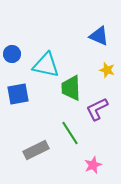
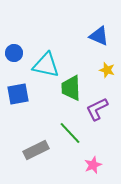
blue circle: moved 2 px right, 1 px up
green line: rotated 10 degrees counterclockwise
